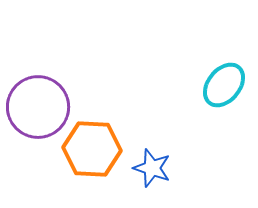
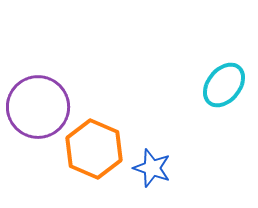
orange hexagon: moved 2 px right; rotated 20 degrees clockwise
